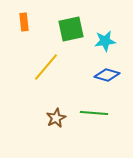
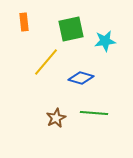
yellow line: moved 5 px up
blue diamond: moved 26 px left, 3 px down
